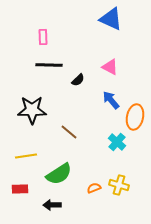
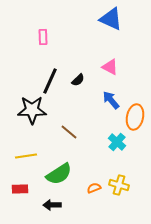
black line: moved 1 px right, 16 px down; rotated 68 degrees counterclockwise
